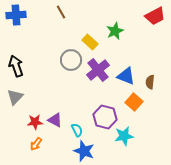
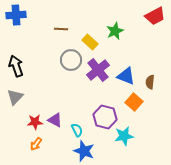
brown line: moved 17 px down; rotated 56 degrees counterclockwise
